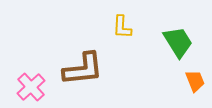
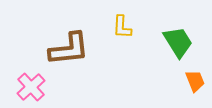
brown L-shape: moved 14 px left, 20 px up
